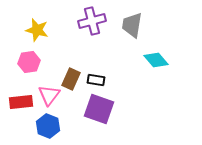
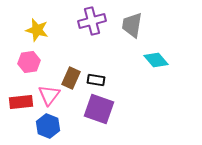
brown rectangle: moved 1 px up
